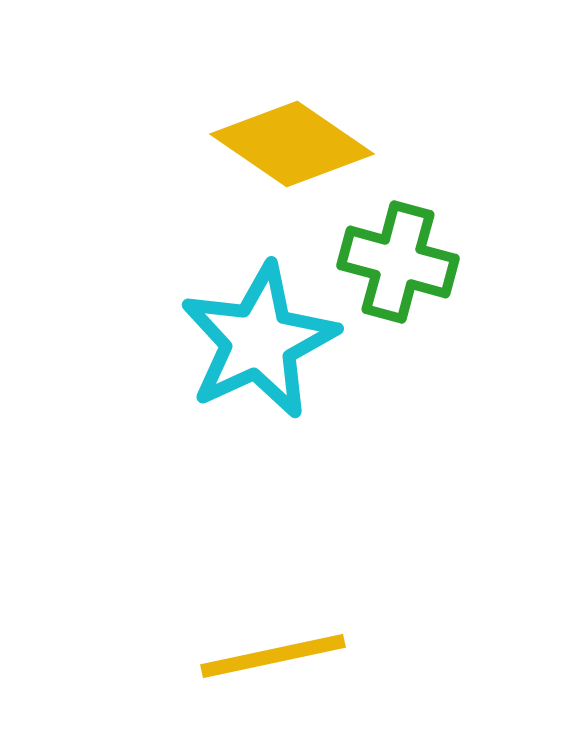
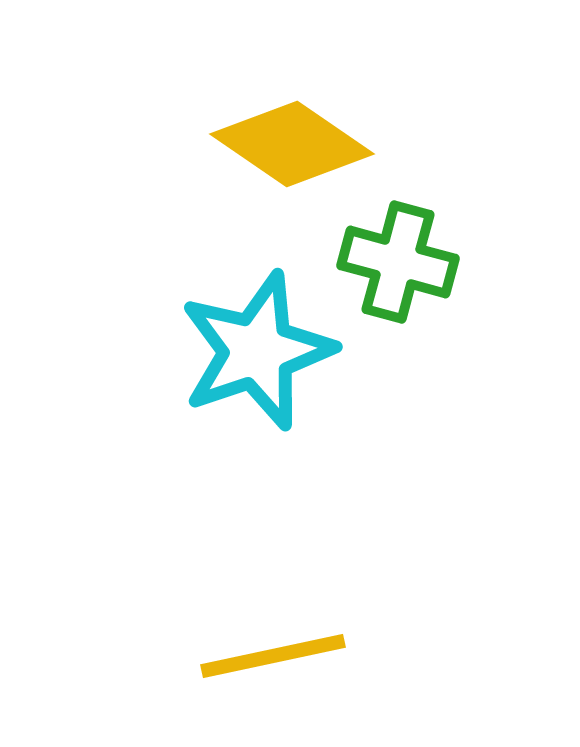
cyan star: moved 2 px left, 10 px down; rotated 6 degrees clockwise
